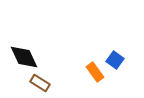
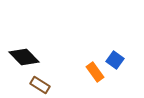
black diamond: rotated 20 degrees counterclockwise
brown rectangle: moved 2 px down
